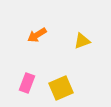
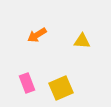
yellow triangle: rotated 24 degrees clockwise
pink rectangle: rotated 42 degrees counterclockwise
